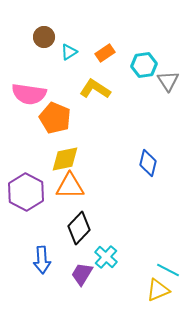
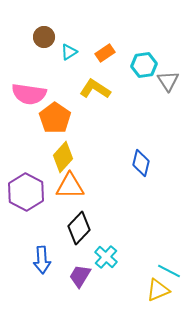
orange pentagon: rotated 12 degrees clockwise
yellow diamond: moved 2 px left, 2 px up; rotated 36 degrees counterclockwise
blue diamond: moved 7 px left
cyan line: moved 1 px right, 1 px down
purple trapezoid: moved 2 px left, 2 px down
